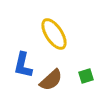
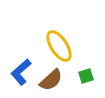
yellow ellipse: moved 5 px right, 12 px down
blue L-shape: moved 2 px left, 7 px down; rotated 36 degrees clockwise
